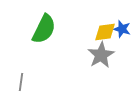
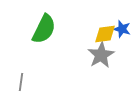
yellow diamond: moved 2 px down
